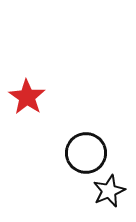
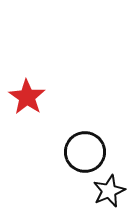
black circle: moved 1 px left, 1 px up
